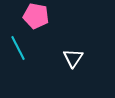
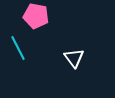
white triangle: moved 1 px right; rotated 10 degrees counterclockwise
